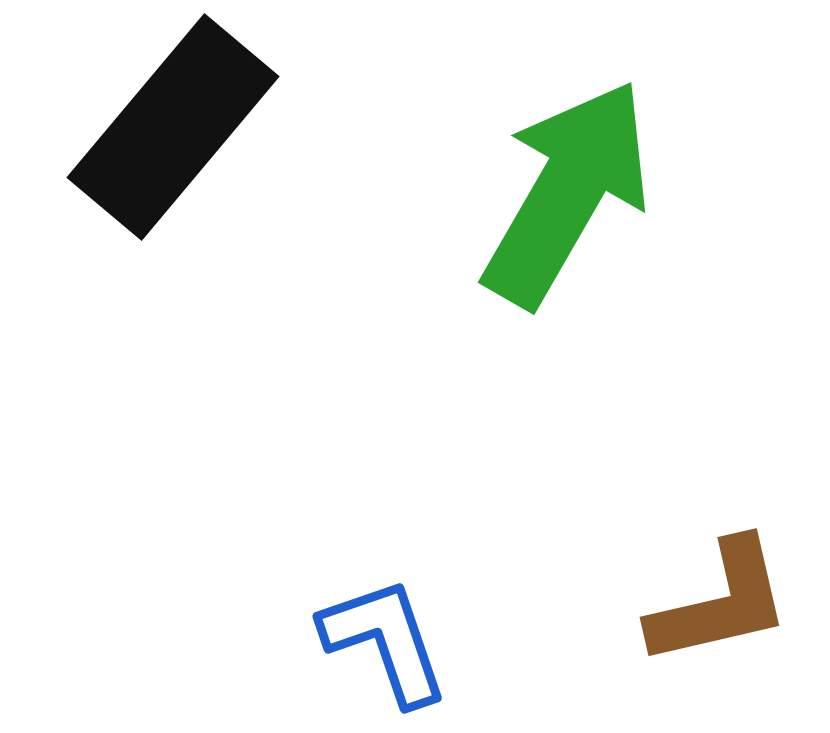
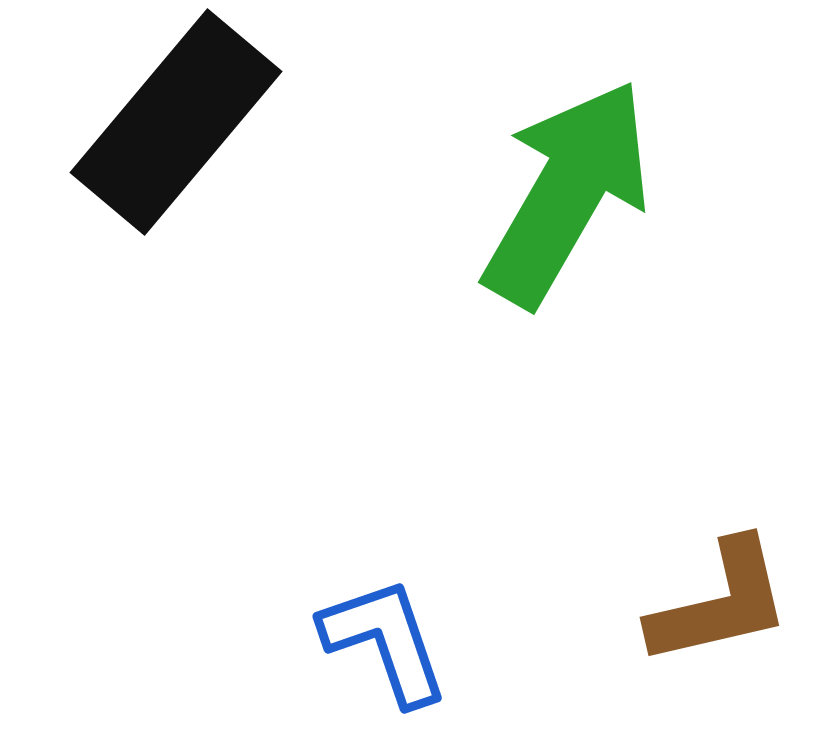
black rectangle: moved 3 px right, 5 px up
